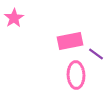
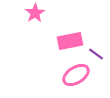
pink star: moved 21 px right, 5 px up
pink ellipse: rotated 60 degrees clockwise
